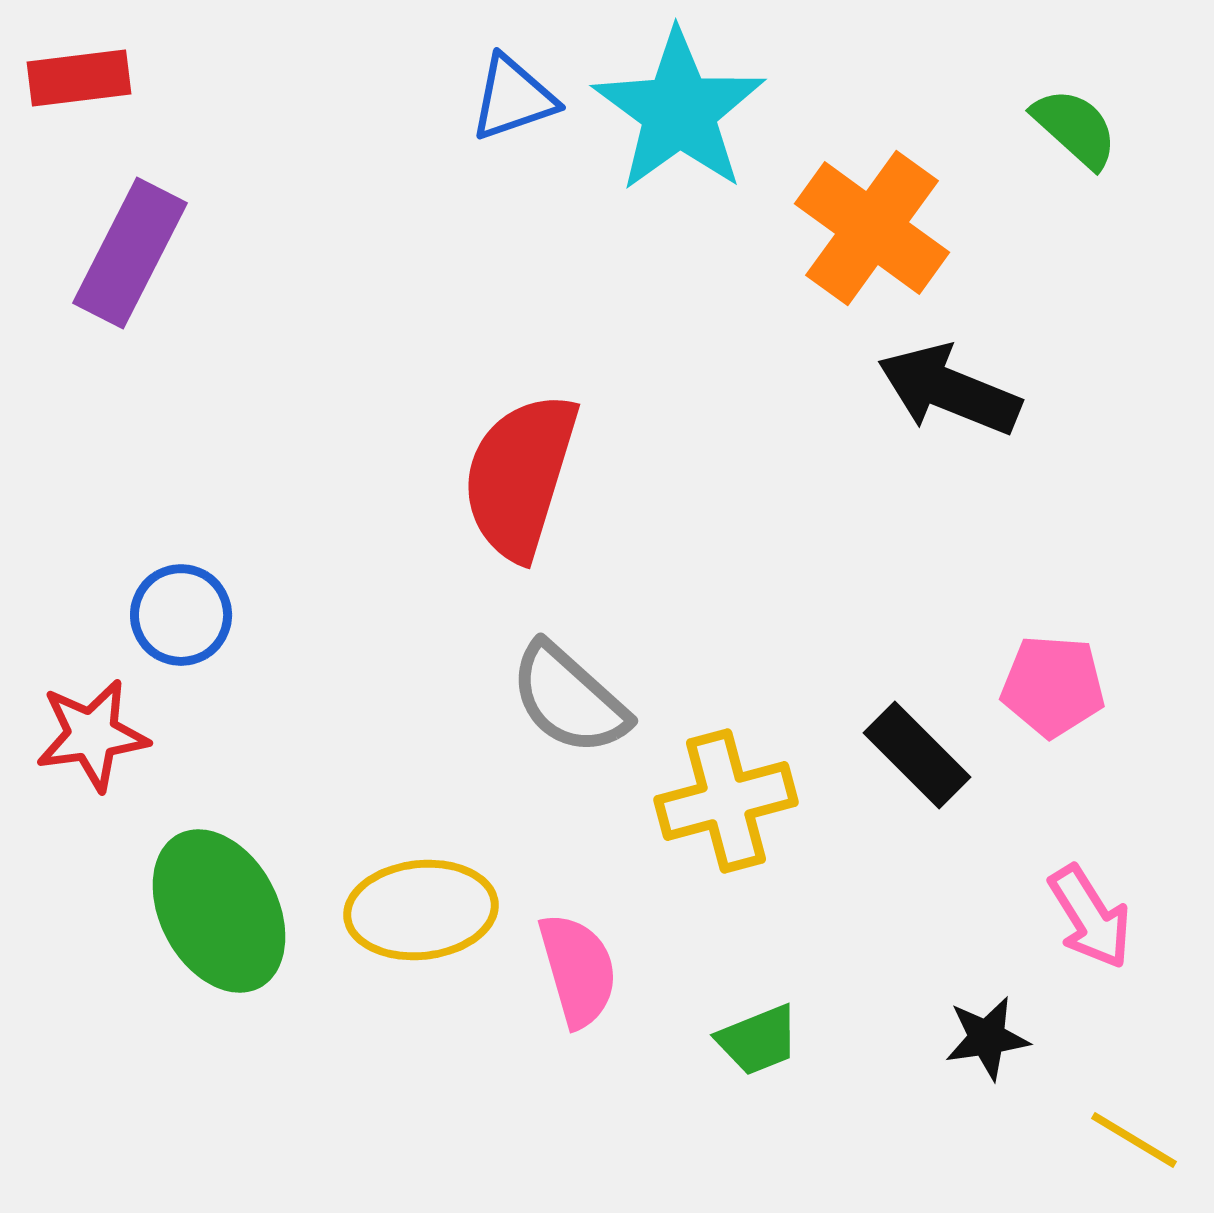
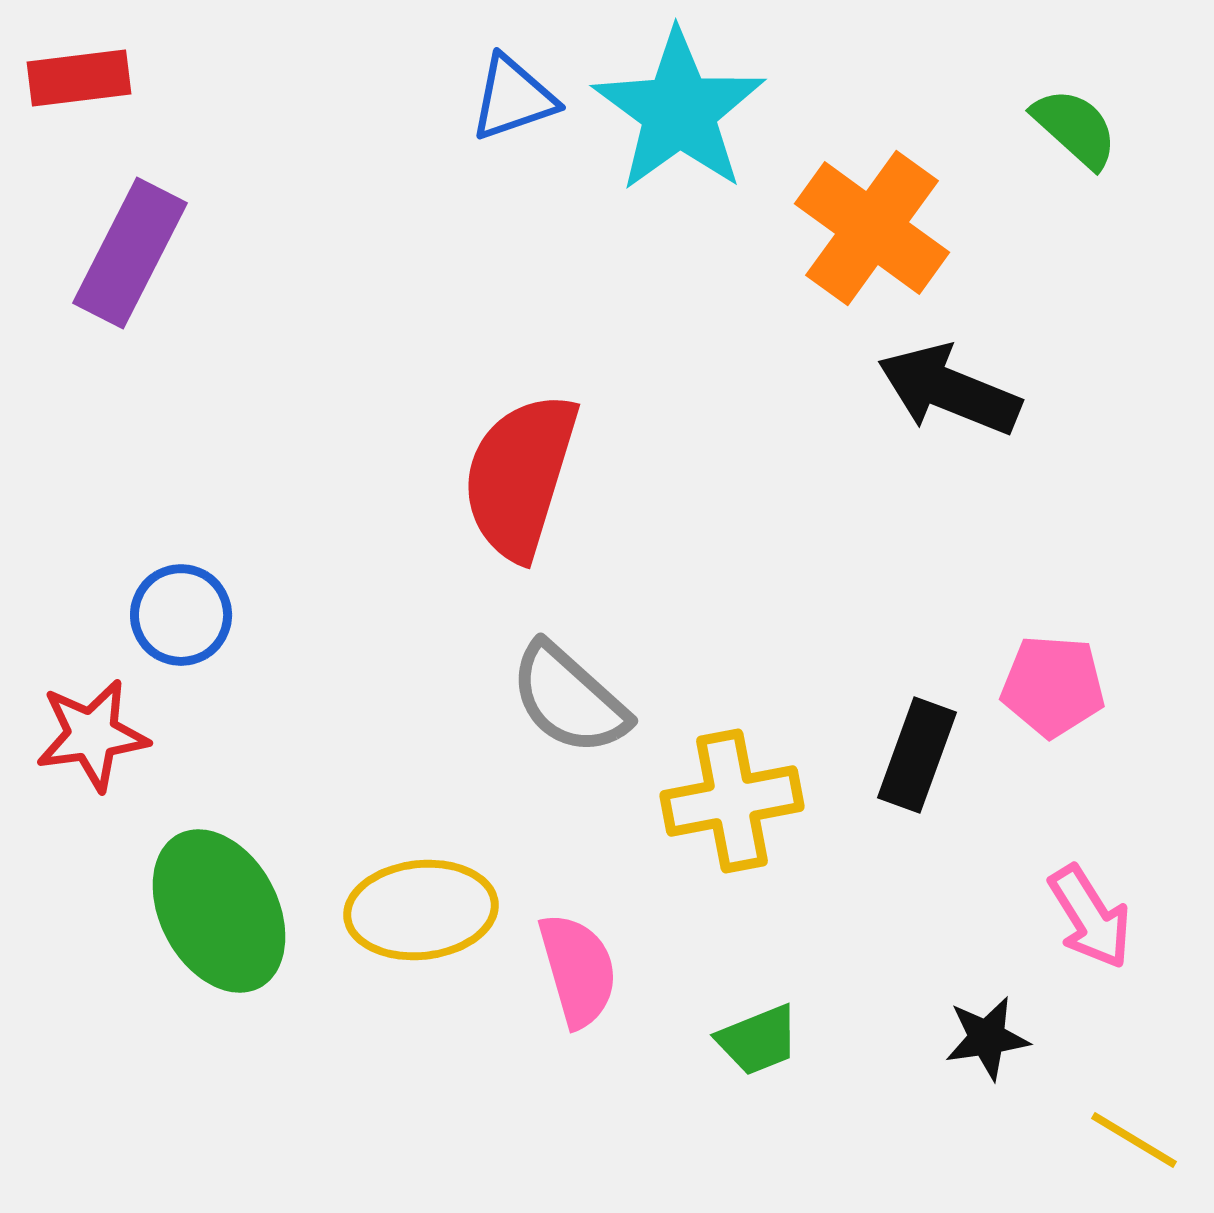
black rectangle: rotated 65 degrees clockwise
yellow cross: moved 6 px right; rotated 4 degrees clockwise
